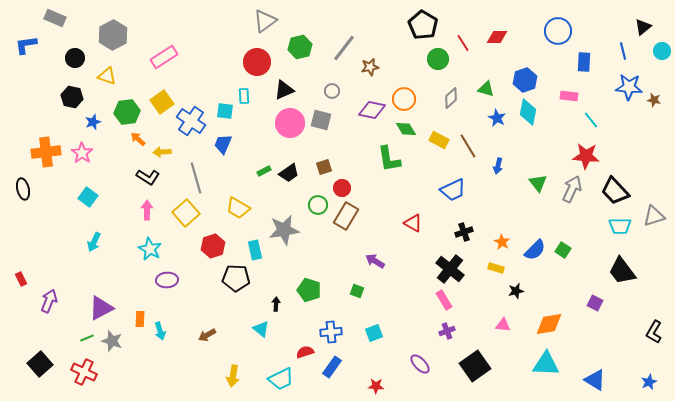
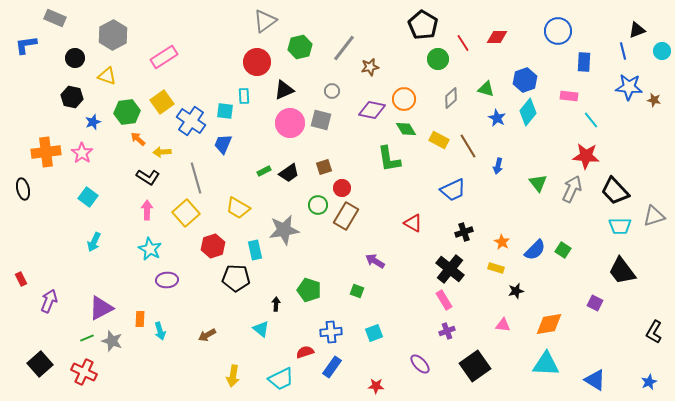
black triangle at (643, 27): moved 6 px left, 3 px down; rotated 18 degrees clockwise
cyan diamond at (528, 112): rotated 28 degrees clockwise
